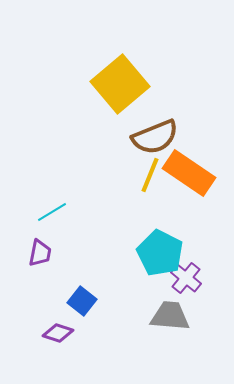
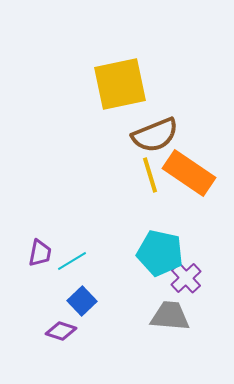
yellow square: rotated 28 degrees clockwise
brown semicircle: moved 2 px up
yellow line: rotated 39 degrees counterclockwise
cyan line: moved 20 px right, 49 px down
cyan pentagon: rotated 15 degrees counterclockwise
purple cross: rotated 8 degrees clockwise
blue square: rotated 8 degrees clockwise
purple diamond: moved 3 px right, 2 px up
